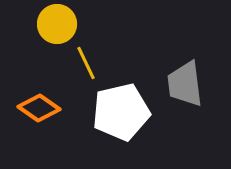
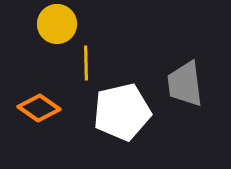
yellow line: rotated 24 degrees clockwise
white pentagon: moved 1 px right
